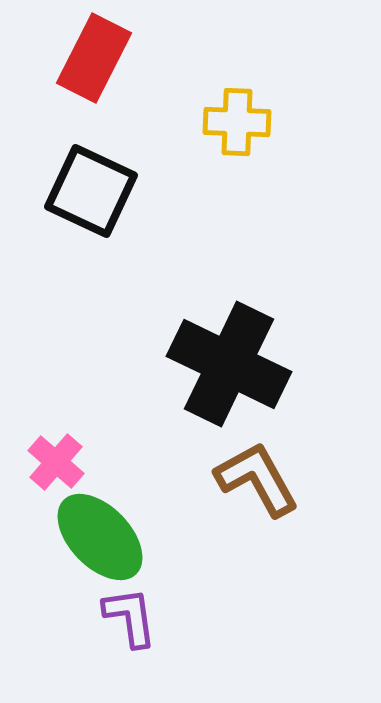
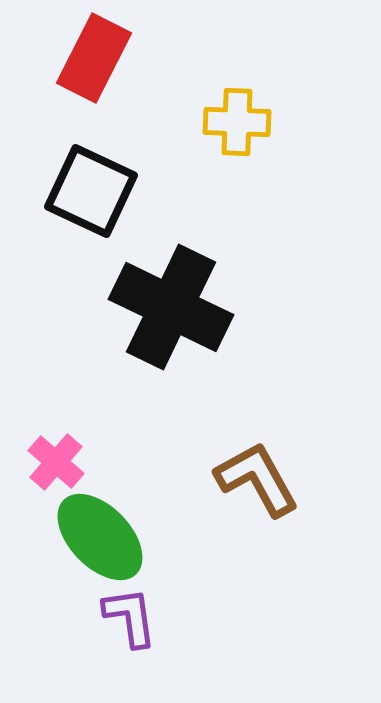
black cross: moved 58 px left, 57 px up
